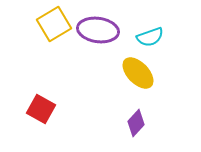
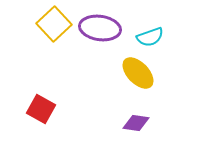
yellow square: rotated 12 degrees counterclockwise
purple ellipse: moved 2 px right, 2 px up
purple diamond: rotated 56 degrees clockwise
